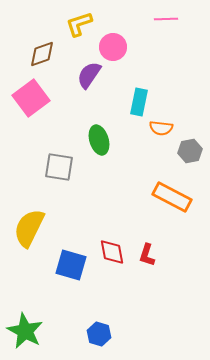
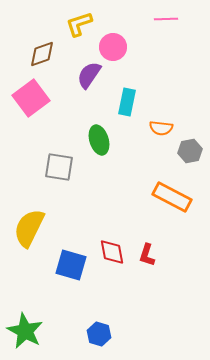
cyan rectangle: moved 12 px left
